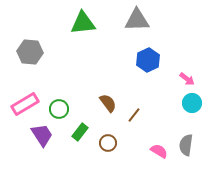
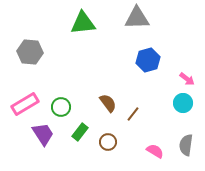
gray triangle: moved 2 px up
blue hexagon: rotated 10 degrees clockwise
cyan circle: moved 9 px left
green circle: moved 2 px right, 2 px up
brown line: moved 1 px left, 1 px up
purple trapezoid: moved 1 px right, 1 px up
brown circle: moved 1 px up
pink semicircle: moved 4 px left
